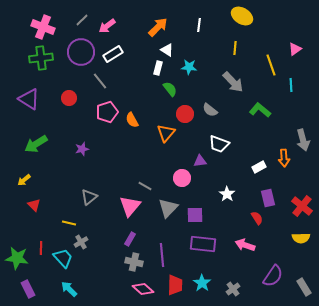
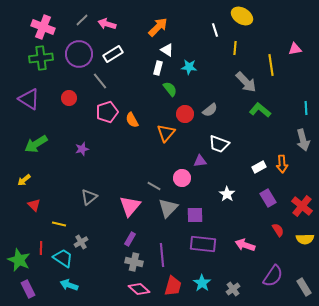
white line at (199, 25): moved 16 px right, 5 px down; rotated 24 degrees counterclockwise
pink arrow at (107, 26): moved 2 px up; rotated 54 degrees clockwise
pink triangle at (295, 49): rotated 24 degrees clockwise
purple circle at (81, 52): moved 2 px left, 2 px down
yellow line at (271, 65): rotated 10 degrees clockwise
gray arrow at (233, 82): moved 13 px right
cyan line at (291, 85): moved 15 px right, 23 px down
gray semicircle at (210, 110): rotated 77 degrees counterclockwise
orange arrow at (284, 158): moved 2 px left, 6 px down
gray line at (145, 186): moved 9 px right
purple rectangle at (268, 198): rotated 18 degrees counterclockwise
red semicircle at (257, 218): moved 21 px right, 12 px down
yellow line at (69, 223): moved 10 px left, 1 px down
yellow semicircle at (301, 238): moved 4 px right, 1 px down
green star at (17, 258): moved 2 px right, 2 px down; rotated 15 degrees clockwise
cyan trapezoid at (63, 258): rotated 15 degrees counterclockwise
red trapezoid at (175, 285): moved 2 px left, 1 px down; rotated 15 degrees clockwise
cyan arrow at (69, 289): moved 4 px up; rotated 24 degrees counterclockwise
pink diamond at (143, 289): moved 4 px left
